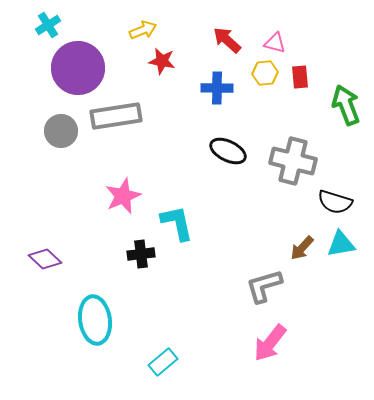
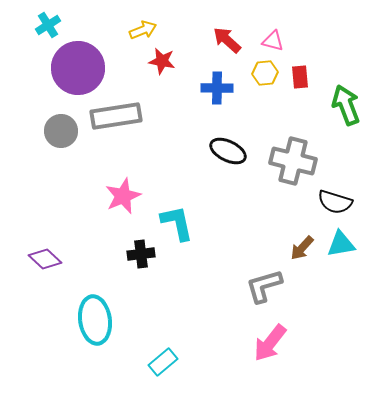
pink triangle: moved 2 px left, 2 px up
